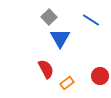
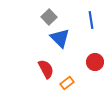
blue line: rotated 48 degrees clockwise
blue triangle: rotated 15 degrees counterclockwise
red circle: moved 5 px left, 14 px up
